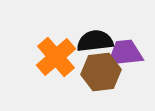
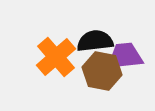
purple trapezoid: moved 3 px down
brown hexagon: moved 1 px right, 1 px up; rotated 18 degrees clockwise
